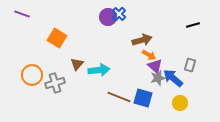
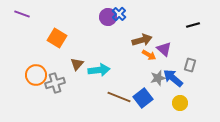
purple triangle: moved 9 px right, 17 px up
orange circle: moved 4 px right
blue square: rotated 36 degrees clockwise
